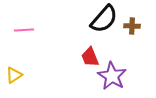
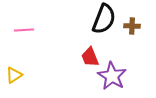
black semicircle: rotated 20 degrees counterclockwise
